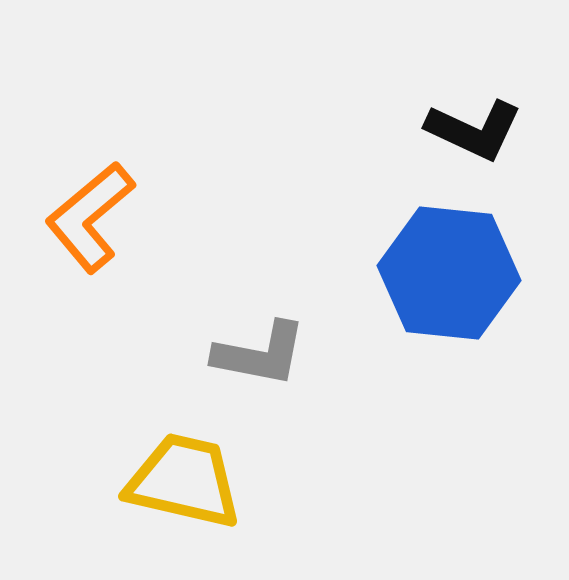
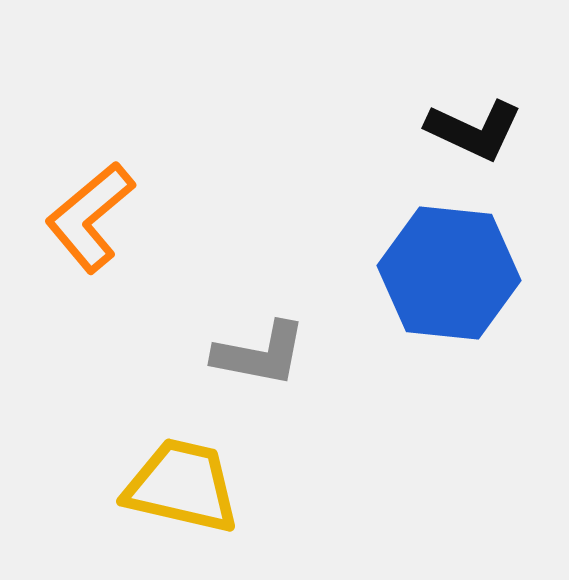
yellow trapezoid: moved 2 px left, 5 px down
